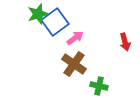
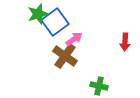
pink arrow: moved 1 px left, 1 px down
red arrow: rotated 18 degrees clockwise
brown cross: moved 9 px left, 8 px up
